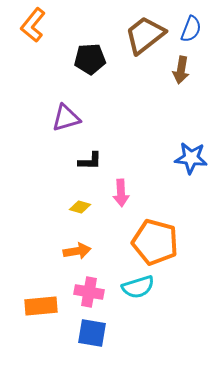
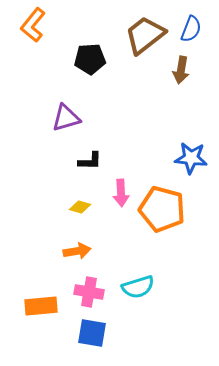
orange pentagon: moved 7 px right, 33 px up
